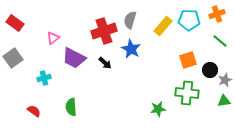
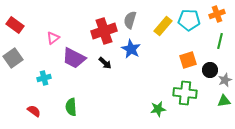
red rectangle: moved 2 px down
green line: rotated 63 degrees clockwise
green cross: moved 2 px left
